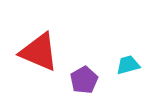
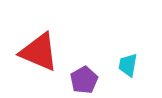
cyan trapezoid: rotated 65 degrees counterclockwise
